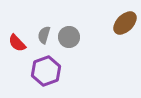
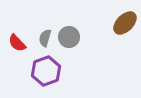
gray semicircle: moved 1 px right, 3 px down
